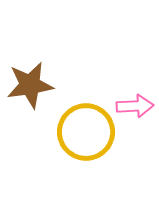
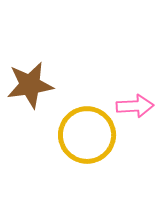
yellow circle: moved 1 px right, 3 px down
